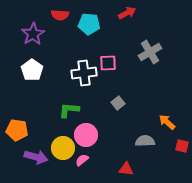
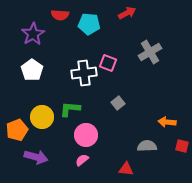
pink square: rotated 24 degrees clockwise
green L-shape: moved 1 px right, 1 px up
orange arrow: rotated 36 degrees counterclockwise
orange pentagon: rotated 30 degrees counterclockwise
gray semicircle: moved 2 px right, 5 px down
yellow circle: moved 21 px left, 31 px up
